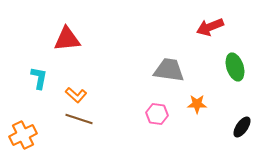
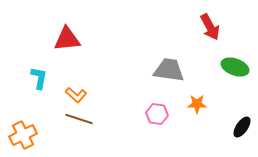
red arrow: rotated 96 degrees counterclockwise
green ellipse: rotated 52 degrees counterclockwise
